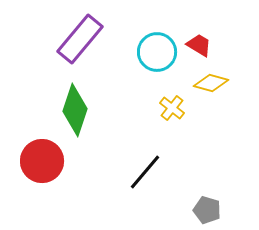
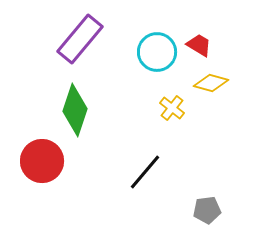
gray pentagon: rotated 24 degrees counterclockwise
